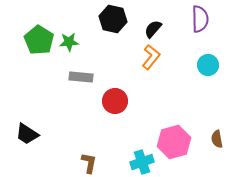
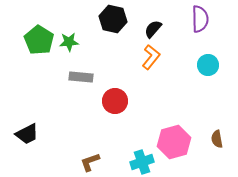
black trapezoid: rotated 60 degrees counterclockwise
brown L-shape: moved 1 px right, 1 px up; rotated 120 degrees counterclockwise
